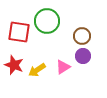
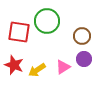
purple circle: moved 1 px right, 3 px down
